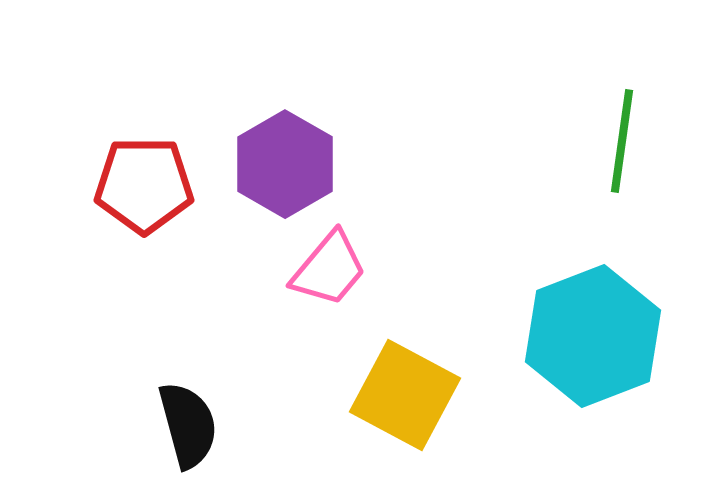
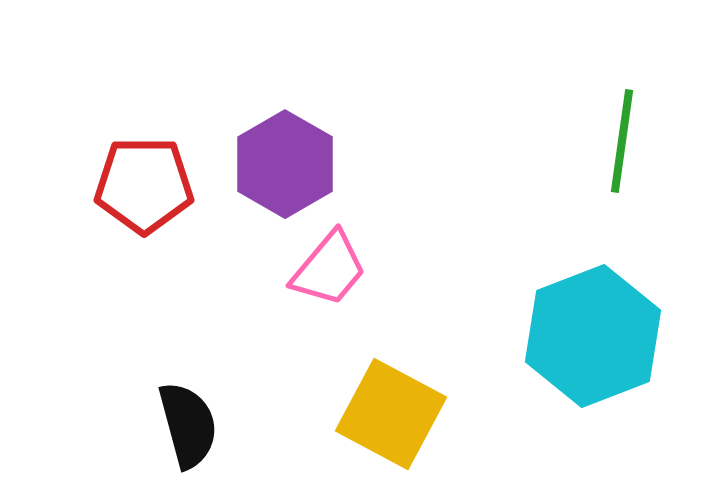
yellow square: moved 14 px left, 19 px down
